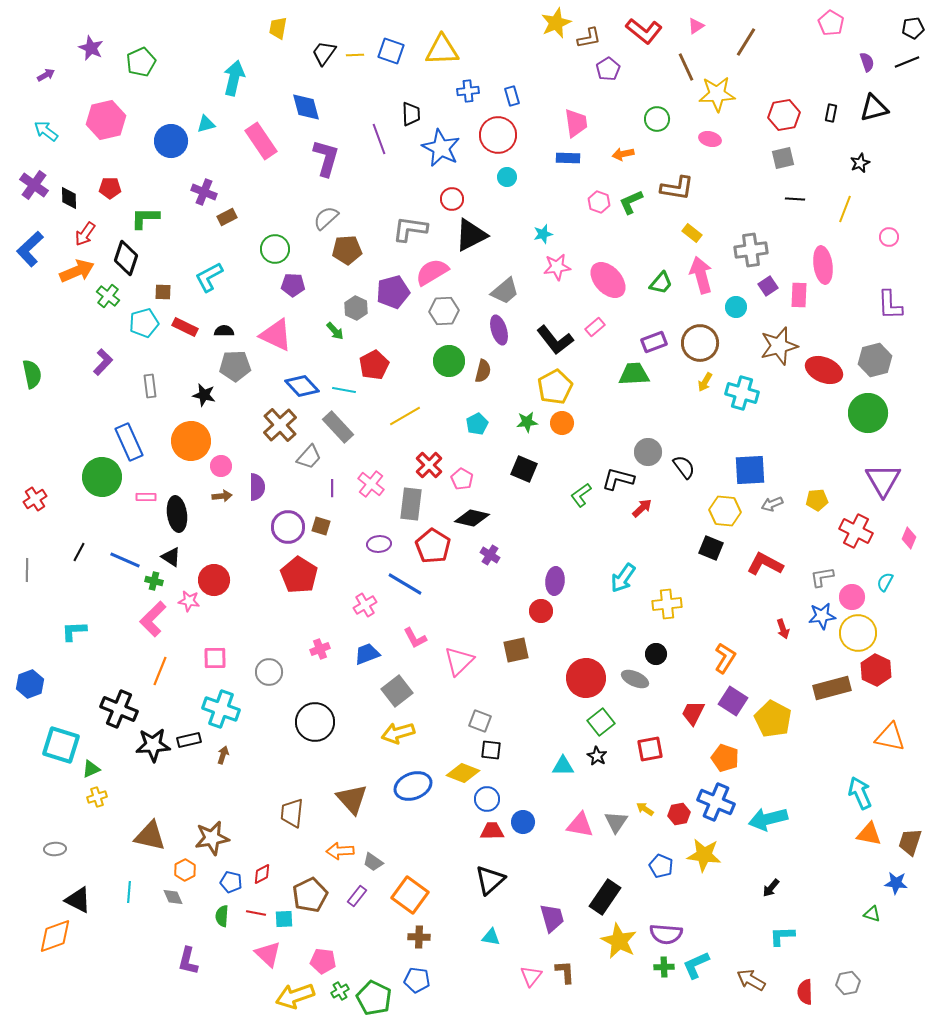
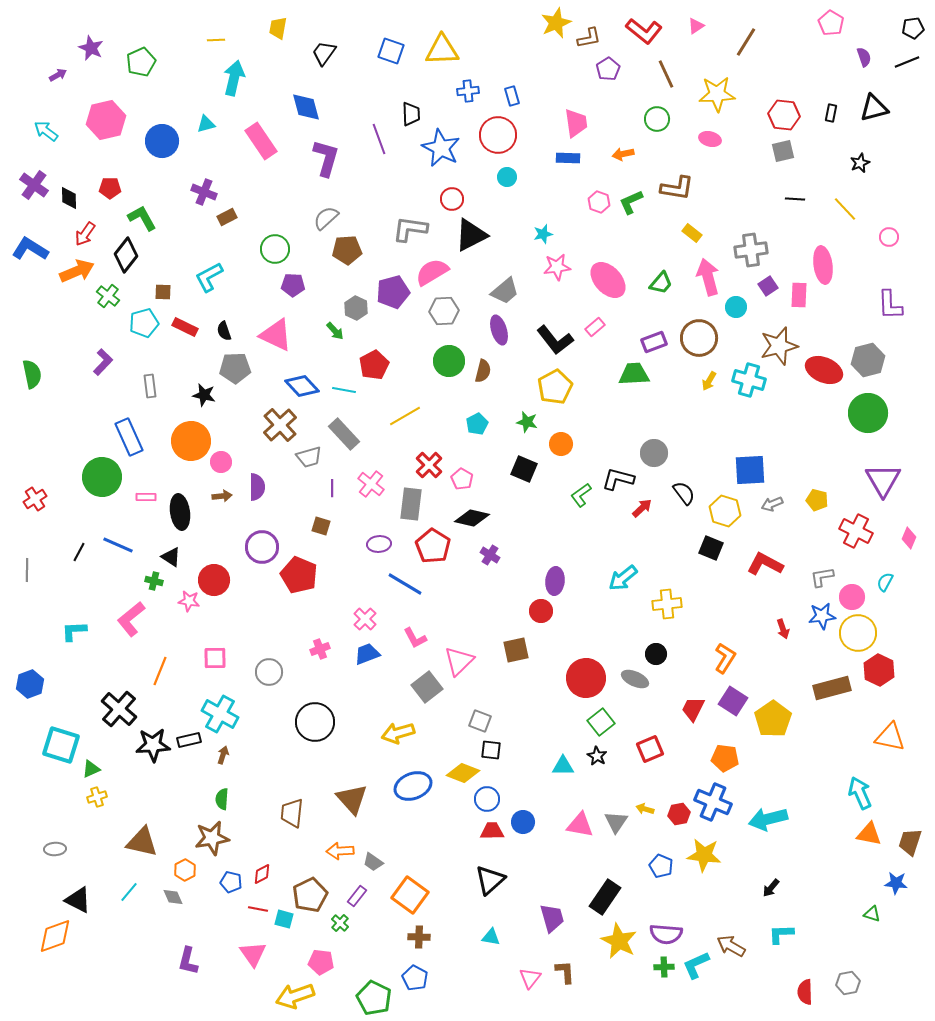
yellow line at (355, 55): moved 139 px left, 15 px up
purple semicircle at (867, 62): moved 3 px left, 5 px up
brown line at (686, 67): moved 20 px left, 7 px down
purple arrow at (46, 75): moved 12 px right
red hexagon at (784, 115): rotated 16 degrees clockwise
blue circle at (171, 141): moved 9 px left
gray square at (783, 158): moved 7 px up
yellow line at (845, 209): rotated 64 degrees counterclockwise
green L-shape at (145, 218): moved 3 px left; rotated 60 degrees clockwise
blue L-shape at (30, 249): rotated 75 degrees clockwise
black diamond at (126, 258): moved 3 px up; rotated 20 degrees clockwise
pink arrow at (701, 275): moved 7 px right, 2 px down
black semicircle at (224, 331): rotated 108 degrees counterclockwise
brown circle at (700, 343): moved 1 px left, 5 px up
gray hexagon at (875, 360): moved 7 px left
gray pentagon at (235, 366): moved 2 px down
yellow arrow at (705, 382): moved 4 px right, 1 px up
cyan cross at (742, 393): moved 7 px right, 13 px up
green star at (527, 422): rotated 20 degrees clockwise
orange circle at (562, 423): moved 1 px left, 21 px down
gray rectangle at (338, 427): moved 6 px right, 7 px down
blue rectangle at (129, 442): moved 5 px up
gray circle at (648, 452): moved 6 px right, 1 px down
gray trapezoid at (309, 457): rotated 32 degrees clockwise
pink circle at (221, 466): moved 4 px up
black semicircle at (684, 467): moved 26 px down
yellow pentagon at (817, 500): rotated 20 degrees clockwise
yellow hexagon at (725, 511): rotated 12 degrees clockwise
black ellipse at (177, 514): moved 3 px right, 2 px up
purple circle at (288, 527): moved 26 px left, 20 px down
blue line at (125, 560): moved 7 px left, 15 px up
red pentagon at (299, 575): rotated 9 degrees counterclockwise
cyan arrow at (623, 578): rotated 16 degrees clockwise
pink cross at (365, 605): moved 14 px down; rotated 15 degrees counterclockwise
pink L-shape at (153, 619): moved 22 px left; rotated 6 degrees clockwise
red hexagon at (876, 670): moved 3 px right
gray square at (397, 691): moved 30 px right, 4 px up
black cross at (119, 709): rotated 18 degrees clockwise
cyan cross at (221, 709): moved 1 px left, 5 px down; rotated 9 degrees clockwise
red trapezoid at (693, 713): moved 4 px up
yellow pentagon at (773, 719): rotated 9 degrees clockwise
red square at (650, 749): rotated 12 degrees counterclockwise
orange pentagon at (725, 758): rotated 12 degrees counterclockwise
blue cross at (716, 802): moved 3 px left
yellow arrow at (645, 809): rotated 18 degrees counterclockwise
brown triangle at (150, 836): moved 8 px left, 6 px down
cyan line at (129, 892): rotated 35 degrees clockwise
red line at (256, 913): moved 2 px right, 4 px up
green semicircle at (222, 916): moved 117 px up
cyan square at (284, 919): rotated 18 degrees clockwise
cyan L-shape at (782, 936): moved 1 px left, 2 px up
pink triangle at (268, 954): moved 15 px left; rotated 12 degrees clockwise
pink pentagon at (323, 961): moved 2 px left, 1 px down
pink triangle at (531, 976): moved 1 px left, 2 px down
blue pentagon at (417, 980): moved 2 px left, 2 px up; rotated 20 degrees clockwise
brown arrow at (751, 980): moved 20 px left, 34 px up
green cross at (340, 991): moved 68 px up; rotated 18 degrees counterclockwise
